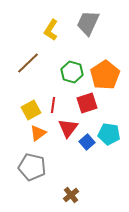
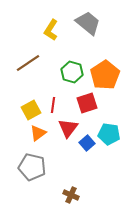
gray trapezoid: rotated 104 degrees clockwise
brown line: rotated 10 degrees clockwise
blue square: moved 1 px down
brown cross: rotated 28 degrees counterclockwise
